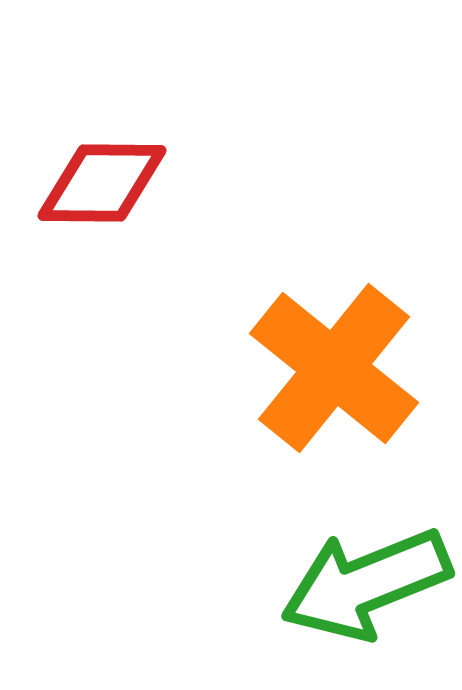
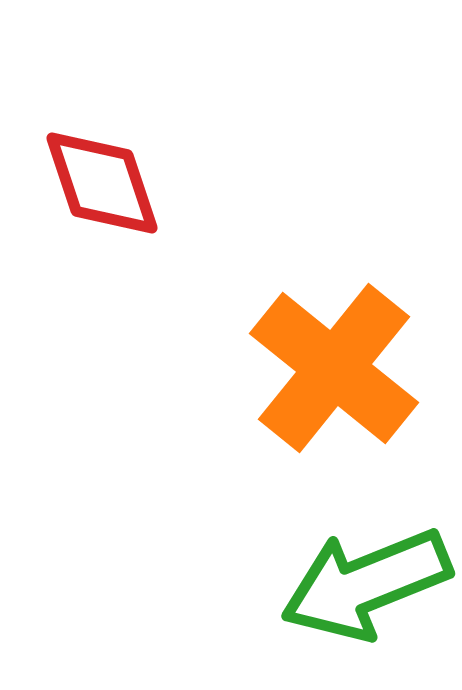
red diamond: rotated 71 degrees clockwise
